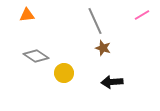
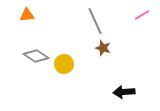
yellow circle: moved 9 px up
black arrow: moved 12 px right, 10 px down
